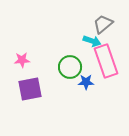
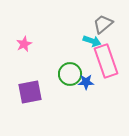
pink star: moved 2 px right, 16 px up; rotated 21 degrees counterclockwise
green circle: moved 7 px down
purple square: moved 3 px down
